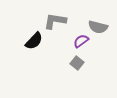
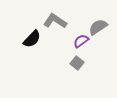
gray L-shape: rotated 25 degrees clockwise
gray semicircle: rotated 132 degrees clockwise
black semicircle: moved 2 px left, 2 px up
